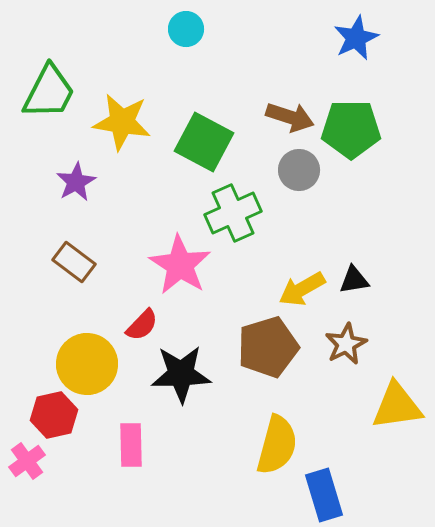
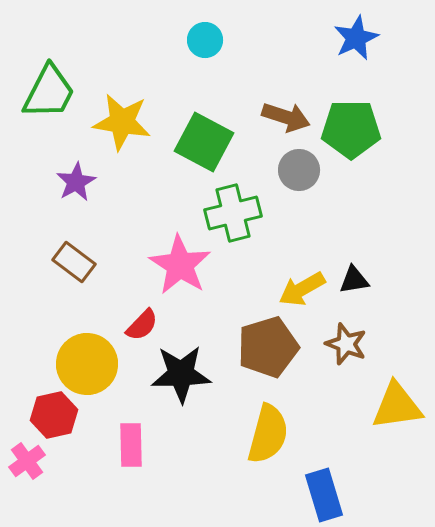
cyan circle: moved 19 px right, 11 px down
brown arrow: moved 4 px left
green cross: rotated 10 degrees clockwise
brown star: rotated 24 degrees counterclockwise
yellow semicircle: moved 9 px left, 11 px up
